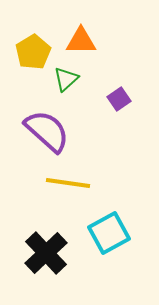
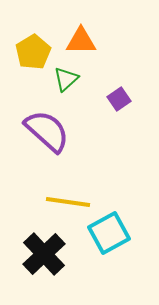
yellow line: moved 19 px down
black cross: moved 2 px left, 1 px down
